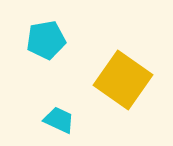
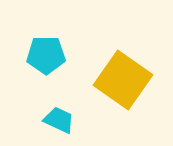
cyan pentagon: moved 15 px down; rotated 9 degrees clockwise
